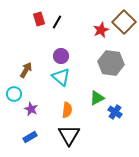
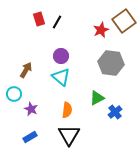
brown square: moved 1 px up; rotated 10 degrees clockwise
blue cross: rotated 16 degrees clockwise
